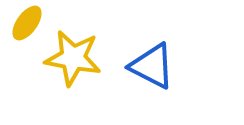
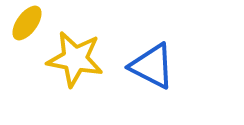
yellow star: moved 2 px right, 1 px down
